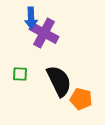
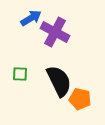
blue arrow: rotated 120 degrees counterclockwise
purple cross: moved 11 px right, 1 px up
orange pentagon: moved 1 px left
